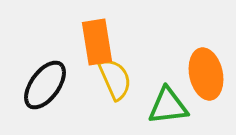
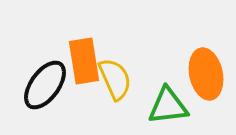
orange rectangle: moved 13 px left, 19 px down
